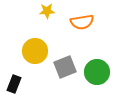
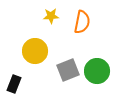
yellow star: moved 4 px right, 5 px down
orange semicircle: rotated 70 degrees counterclockwise
gray square: moved 3 px right, 3 px down
green circle: moved 1 px up
